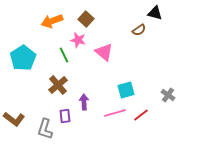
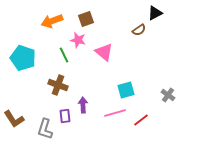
black triangle: rotated 42 degrees counterclockwise
brown square: rotated 28 degrees clockwise
cyan pentagon: rotated 20 degrees counterclockwise
brown cross: rotated 30 degrees counterclockwise
purple arrow: moved 1 px left, 3 px down
red line: moved 5 px down
brown L-shape: rotated 20 degrees clockwise
